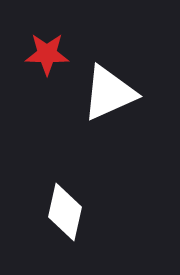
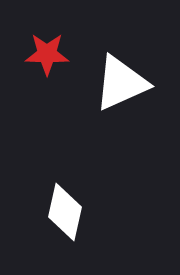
white triangle: moved 12 px right, 10 px up
